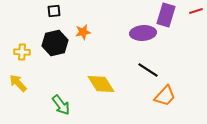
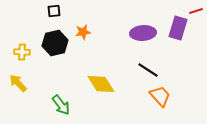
purple rectangle: moved 12 px right, 13 px down
orange trapezoid: moved 5 px left; rotated 85 degrees counterclockwise
